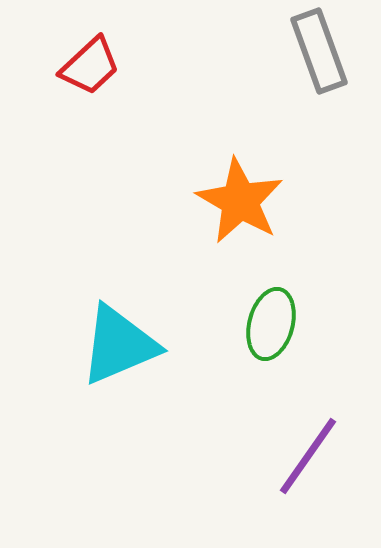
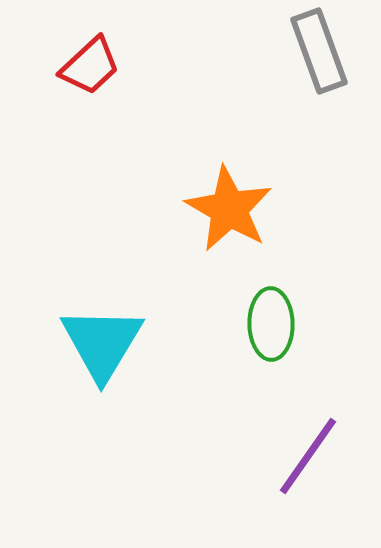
orange star: moved 11 px left, 8 px down
green ellipse: rotated 16 degrees counterclockwise
cyan triangle: moved 17 px left, 2 px up; rotated 36 degrees counterclockwise
